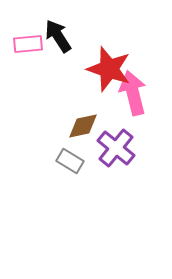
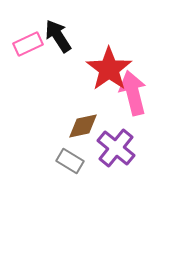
pink rectangle: rotated 20 degrees counterclockwise
red star: rotated 18 degrees clockwise
